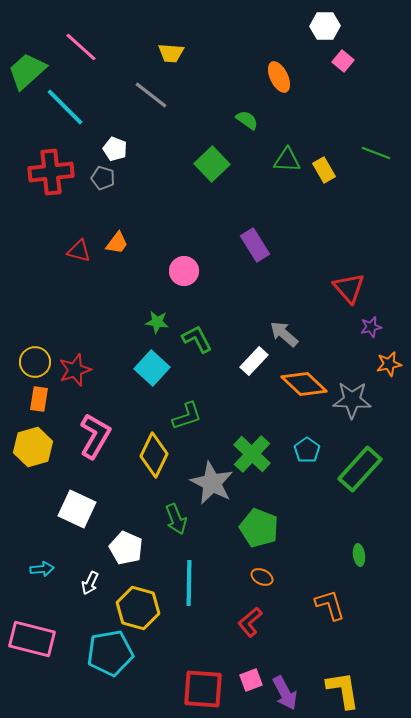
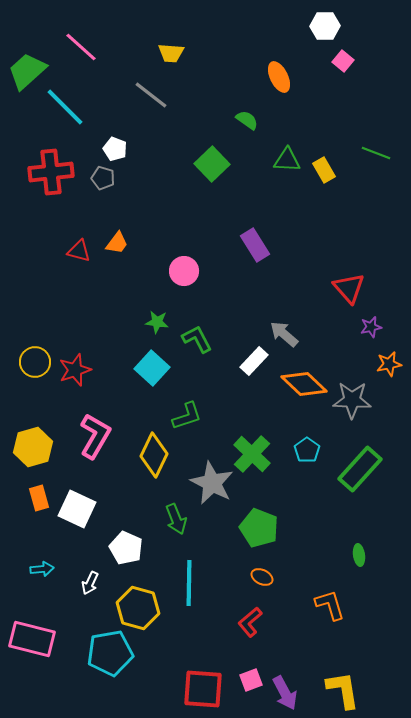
orange rectangle at (39, 399): moved 99 px down; rotated 25 degrees counterclockwise
